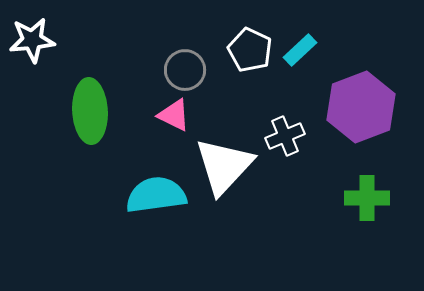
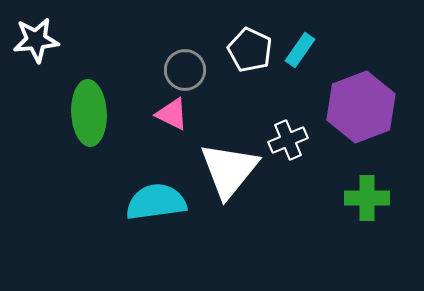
white star: moved 4 px right
cyan rectangle: rotated 12 degrees counterclockwise
green ellipse: moved 1 px left, 2 px down
pink triangle: moved 2 px left, 1 px up
white cross: moved 3 px right, 4 px down
white triangle: moved 5 px right, 4 px down; rotated 4 degrees counterclockwise
cyan semicircle: moved 7 px down
